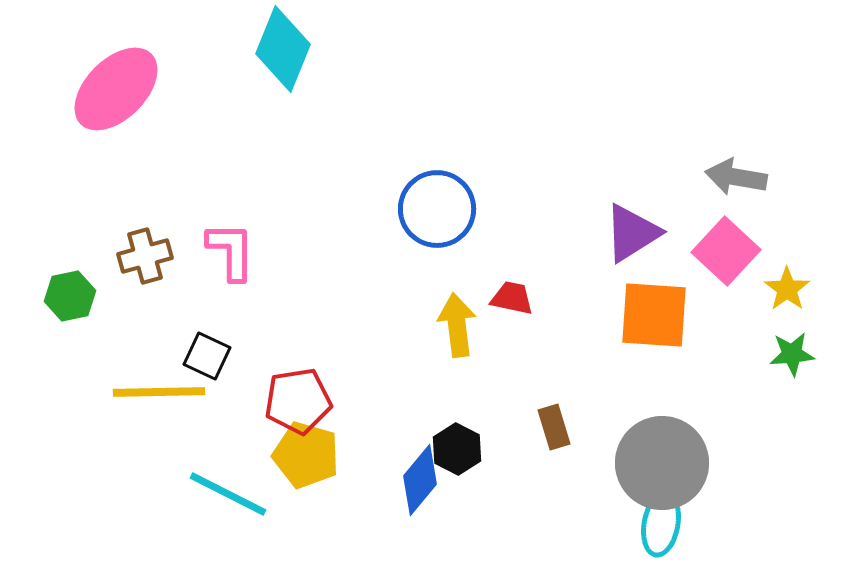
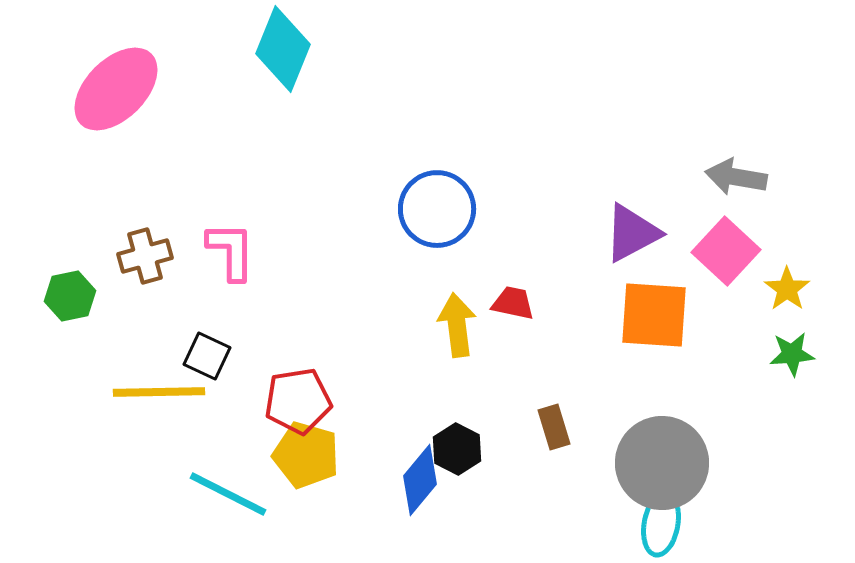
purple triangle: rotated 4 degrees clockwise
red trapezoid: moved 1 px right, 5 px down
